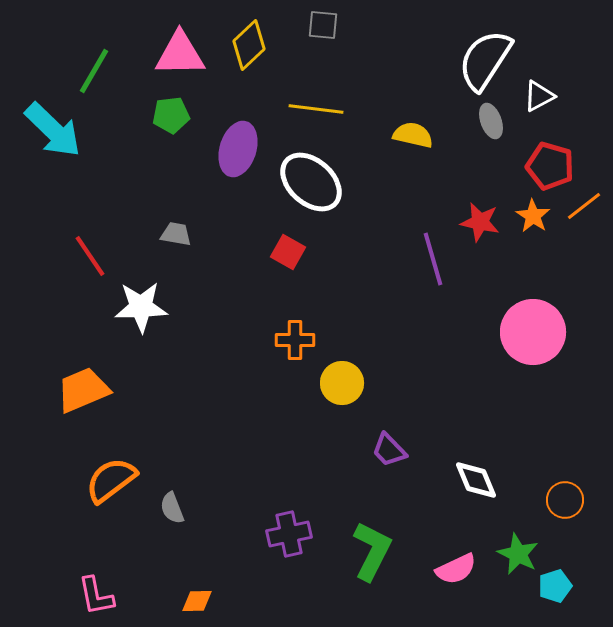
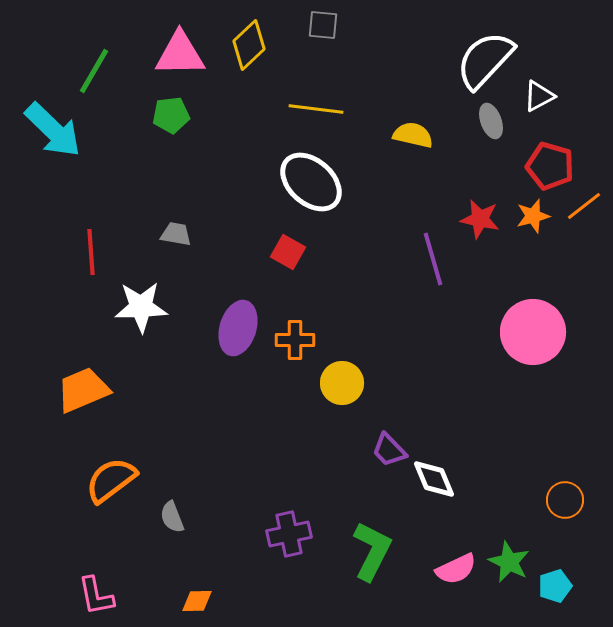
white semicircle: rotated 10 degrees clockwise
purple ellipse: moved 179 px down
orange star: rotated 24 degrees clockwise
red star: moved 3 px up
red line: moved 1 px right, 4 px up; rotated 30 degrees clockwise
white diamond: moved 42 px left, 1 px up
gray semicircle: moved 9 px down
green star: moved 9 px left, 8 px down
